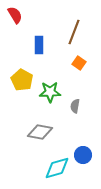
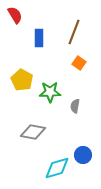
blue rectangle: moved 7 px up
gray diamond: moved 7 px left
